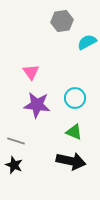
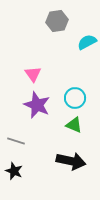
gray hexagon: moved 5 px left
pink triangle: moved 2 px right, 2 px down
purple star: rotated 16 degrees clockwise
green triangle: moved 7 px up
black star: moved 6 px down
